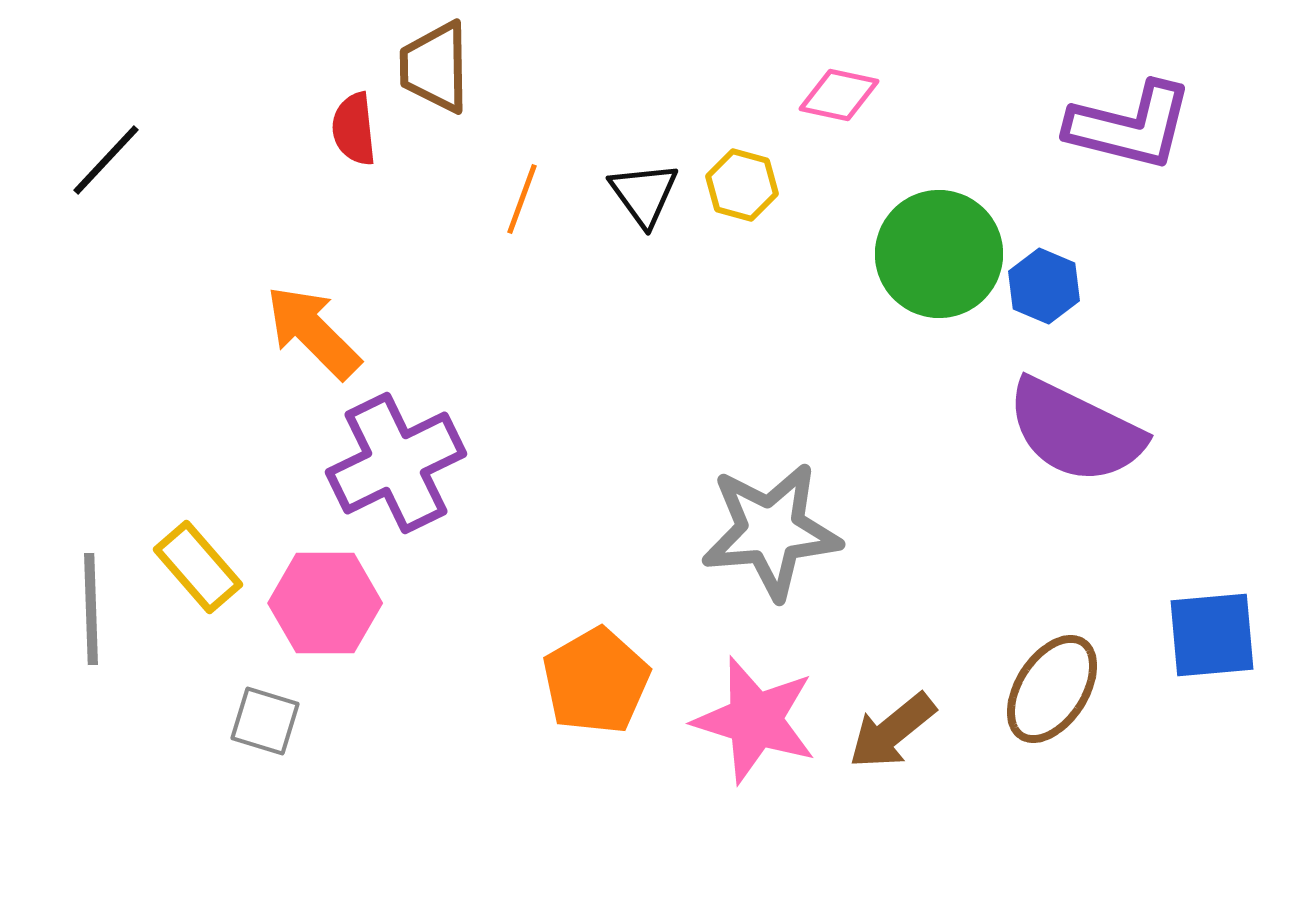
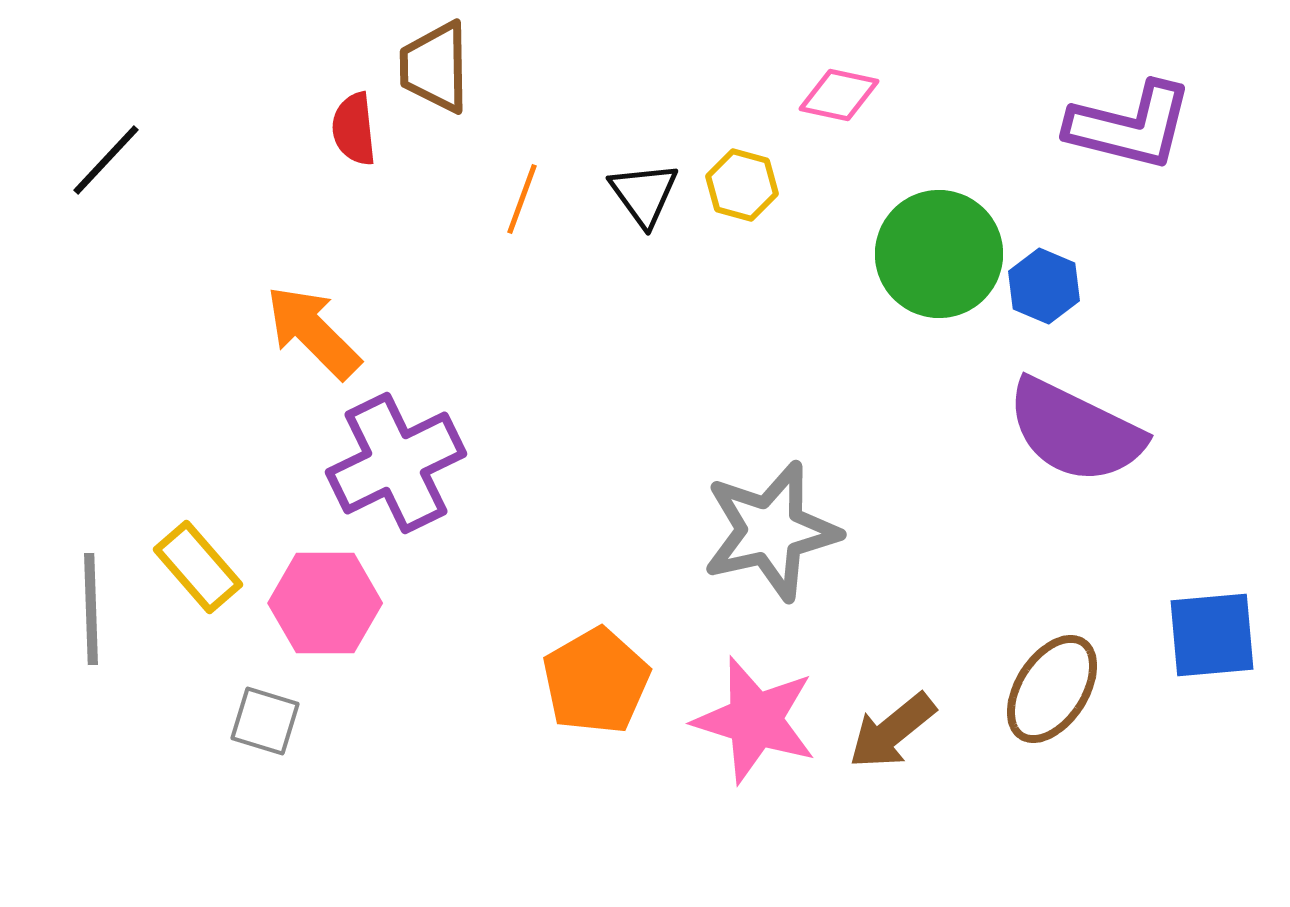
gray star: rotated 8 degrees counterclockwise
